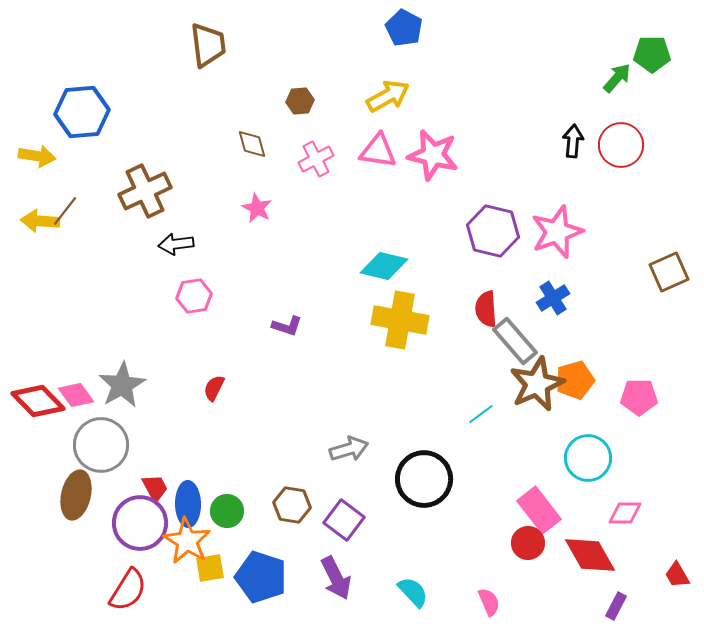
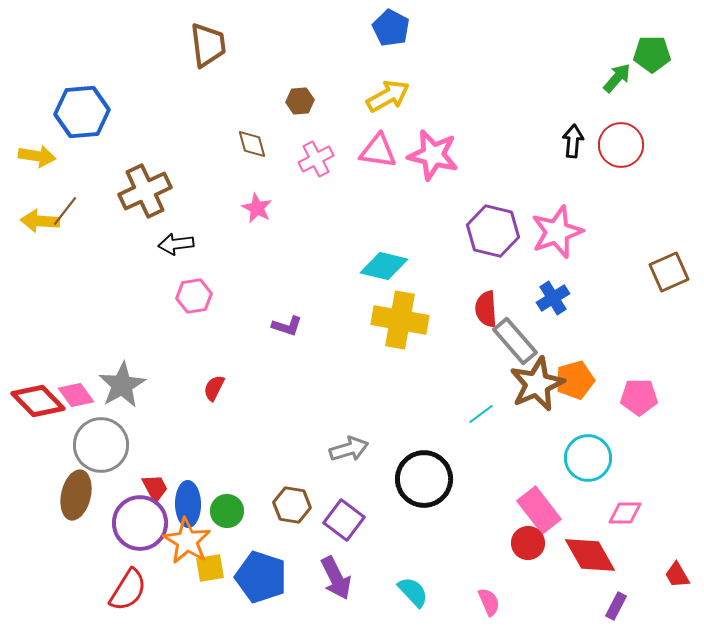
blue pentagon at (404, 28): moved 13 px left
